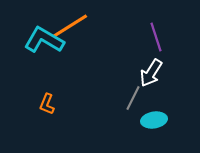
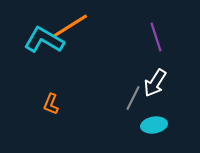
white arrow: moved 4 px right, 10 px down
orange L-shape: moved 4 px right
cyan ellipse: moved 5 px down
